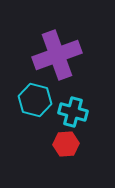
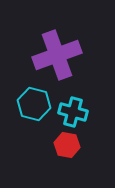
cyan hexagon: moved 1 px left, 4 px down
red hexagon: moved 1 px right, 1 px down; rotated 15 degrees clockwise
